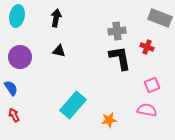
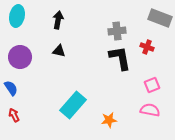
black arrow: moved 2 px right, 2 px down
pink semicircle: moved 3 px right
